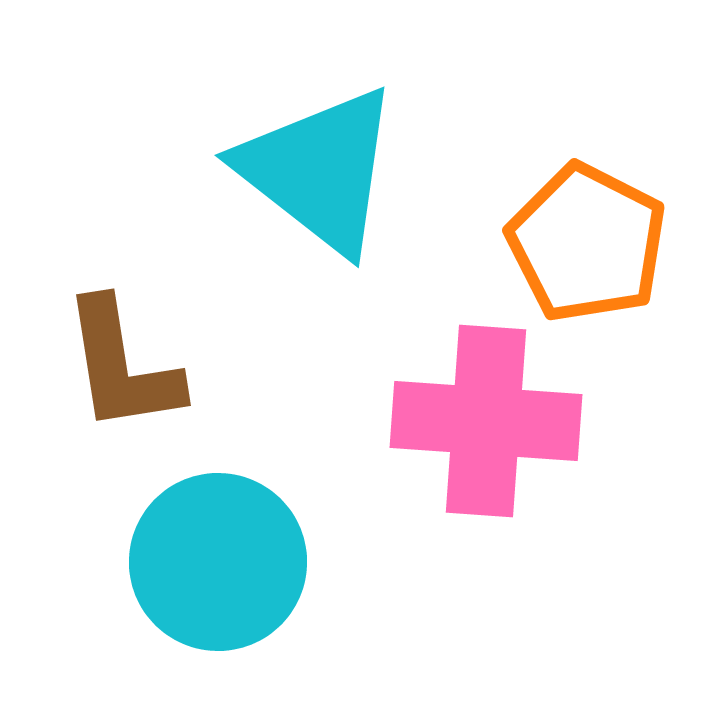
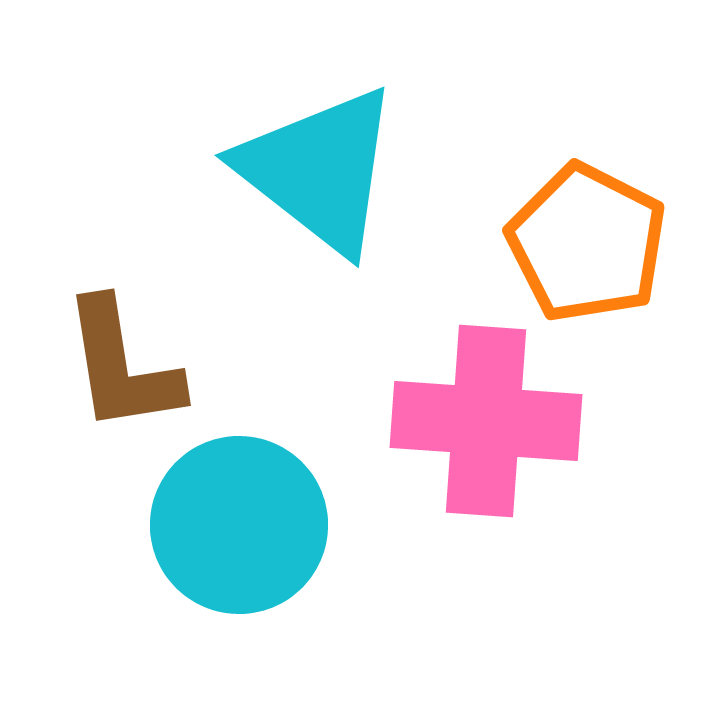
cyan circle: moved 21 px right, 37 px up
